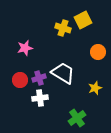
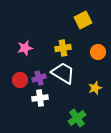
yellow cross: moved 20 px down; rotated 28 degrees counterclockwise
